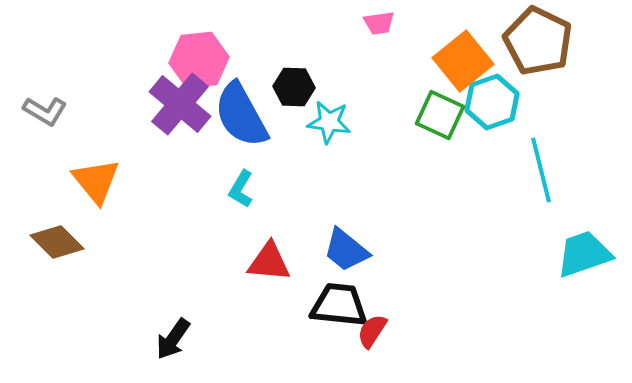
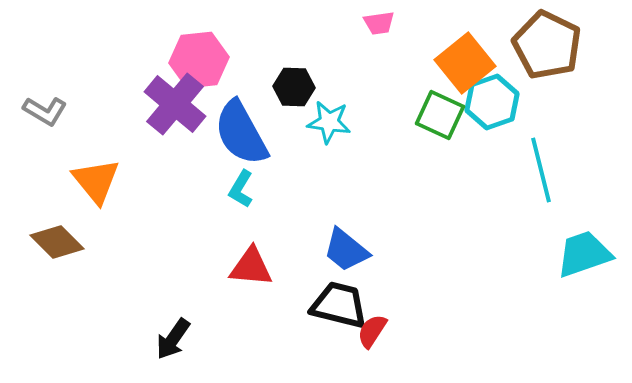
brown pentagon: moved 9 px right, 4 px down
orange square: moved 2 px right, 2 px down
purple cross: moved 5 px left
blue semicircle: moved 18 px down
red triangle: moved 18 px left, 5 px down
black trapezoid: rotated 8 degrees clockwise
